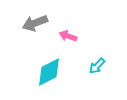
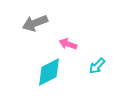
pink arrow: moved 8 px down
